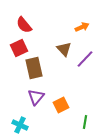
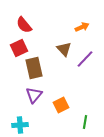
purple triangle: moved 2 px left, 2 px up
cyan cross: rotated 28 degrees counterclockwise
